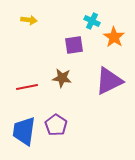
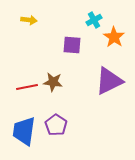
cyan cross: moved 2 px right, 1 px up; rotated 35 degrees clockwise
purple square: moved 2 px left; rotated 12 degrees clockwise
brown star: moved 9 px left, 4 px down
